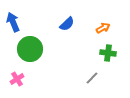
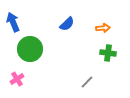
orange arrow: rotated 24 degrees clockwise
gray line: moved 5 px left, 4 px down
